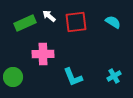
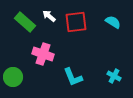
green rectangle: moved 1 px up; rotated 65 degrees clockwise
pink cross: rotated 20 degrees clockwise
cyan cross: rotated 32 degrees counterclockwise
